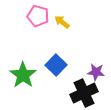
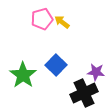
pink pentagon: moved 4 px right, 3 px down; rotated 30 degrees counterclockwise
